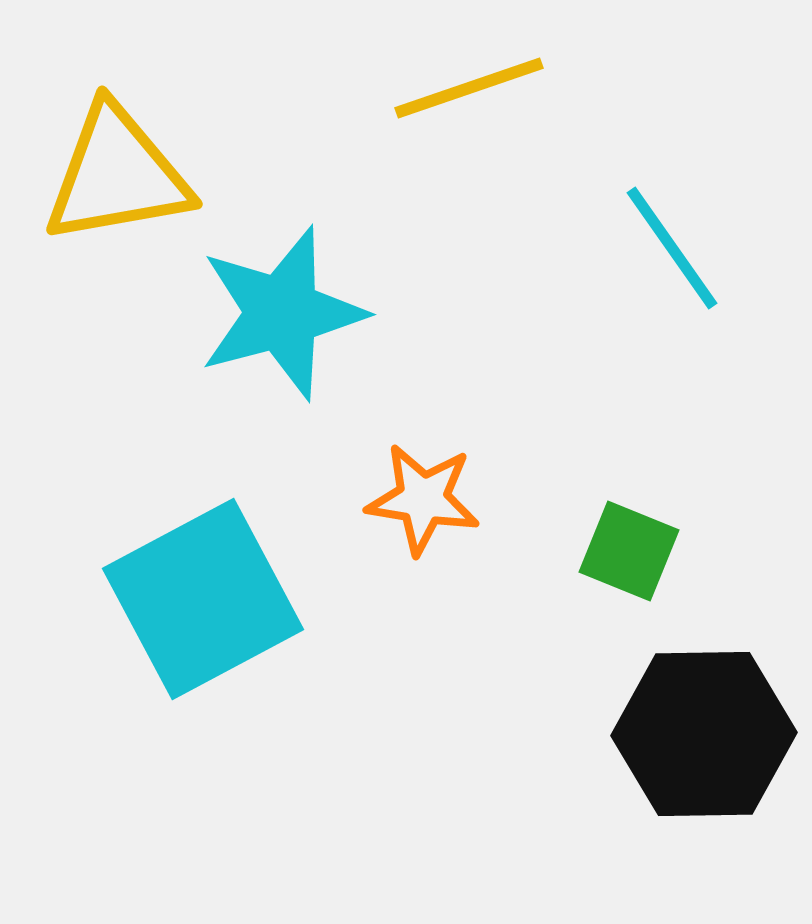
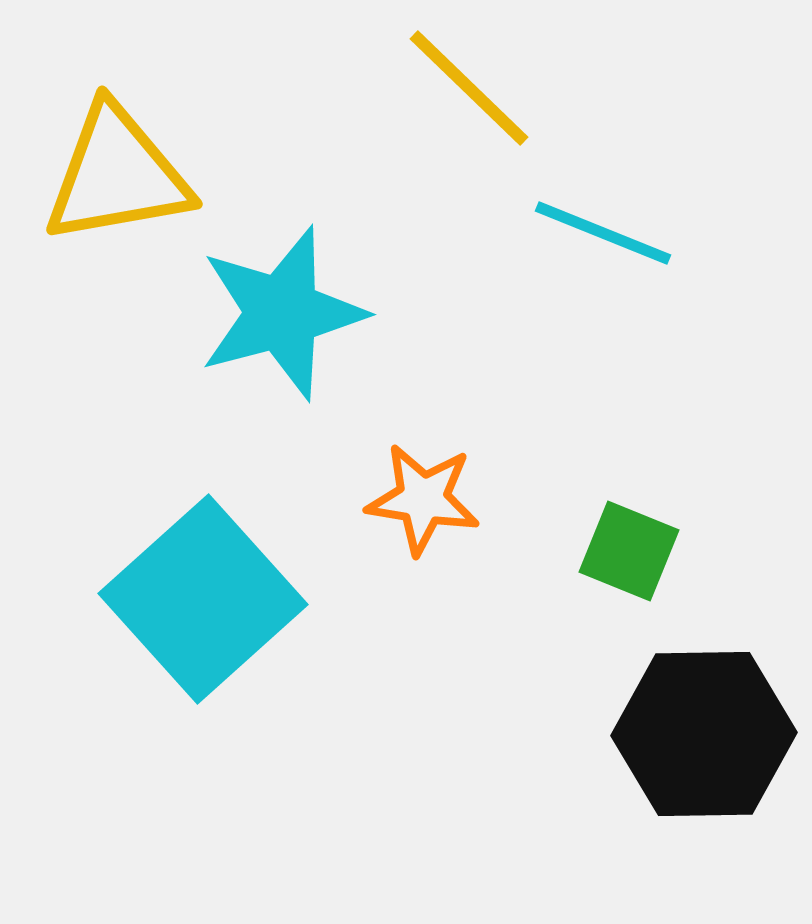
yellow line: rotated 63 degrees clockwise
cyan line: moved 69 px left, 15 px up; rotated 33 degrees counterclockwise
cyan square: rotated 14 degrees counterclockwise
